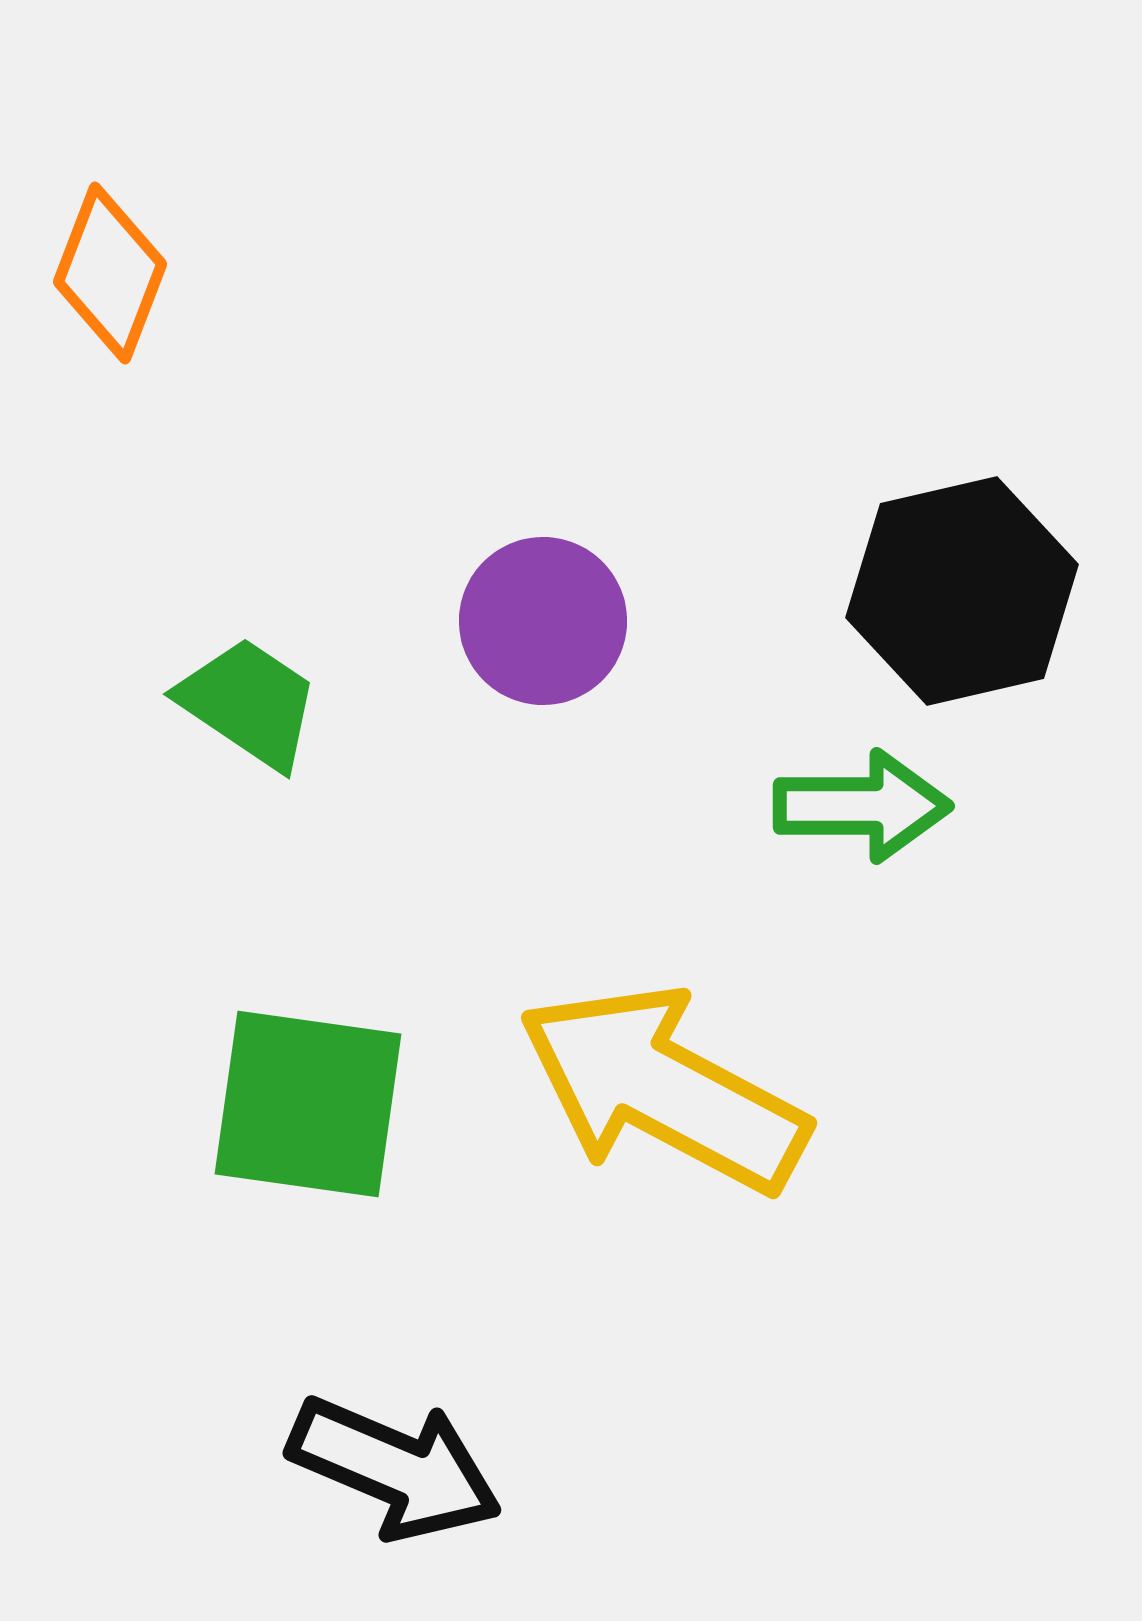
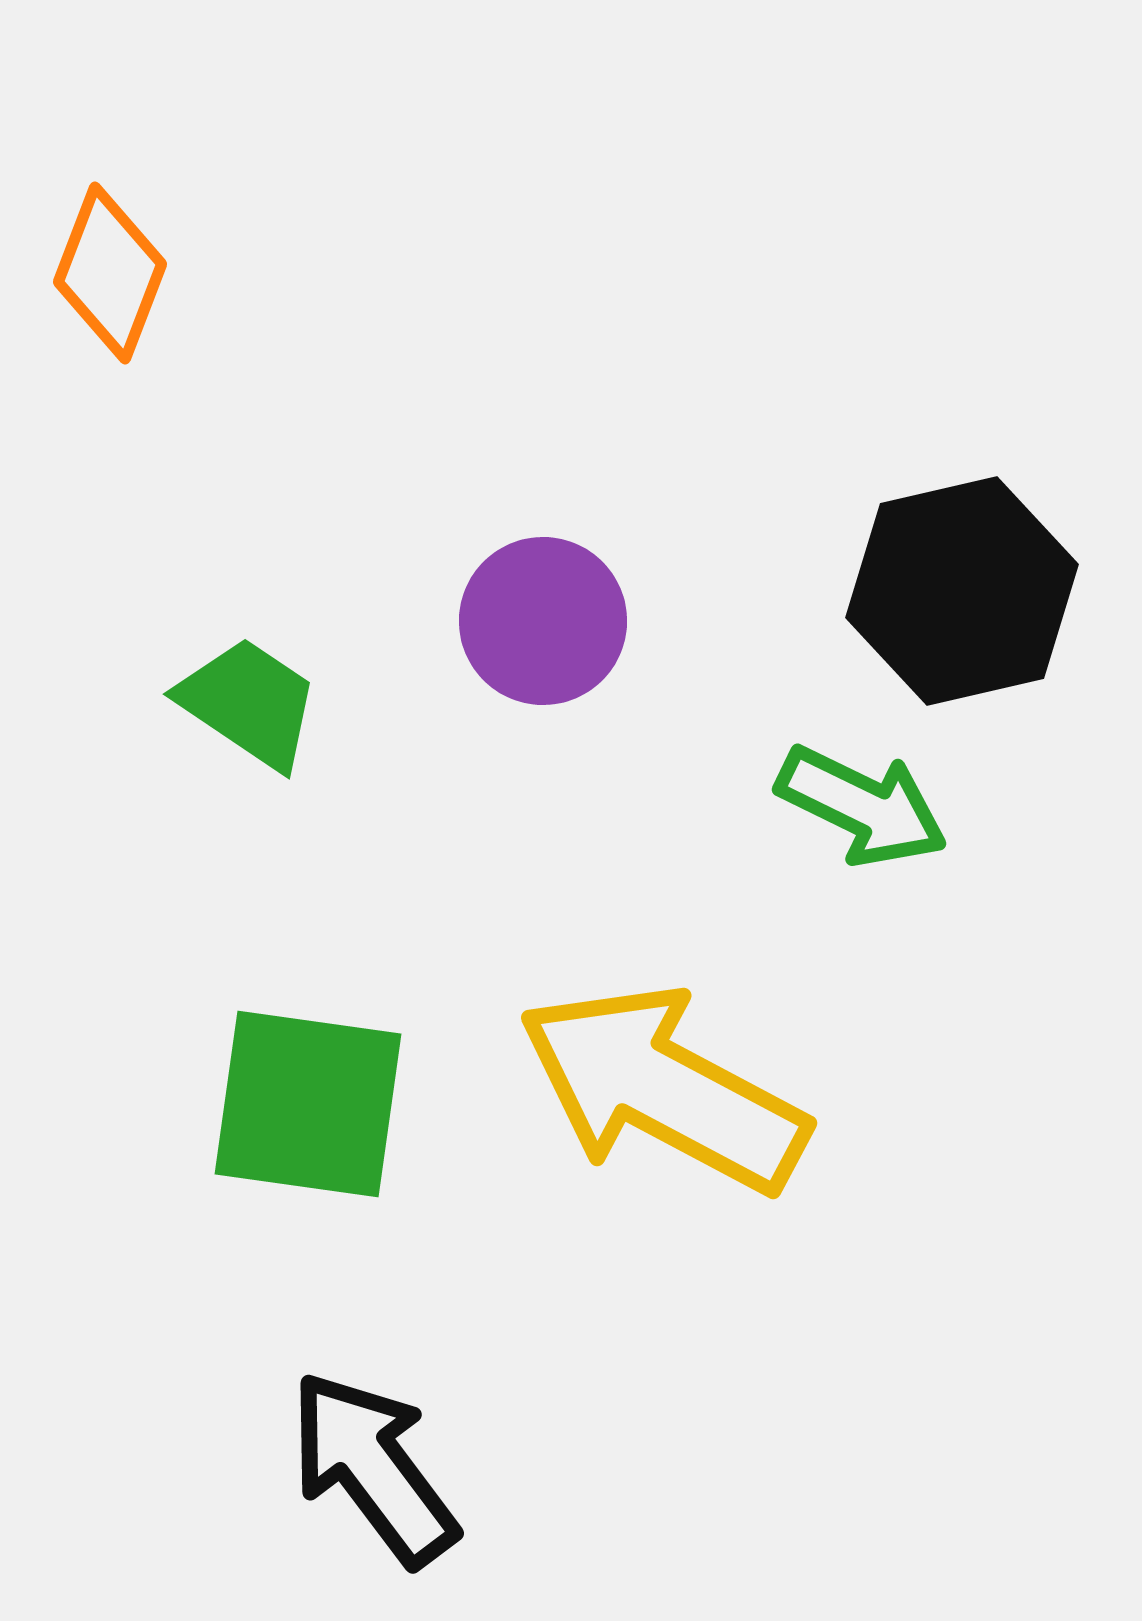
green arrow: rotated 26 degrees clockwise
black arrow: moved 22 px left; rotated 150 degrees counterclockwise
